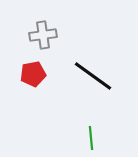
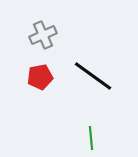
gray cross: rotated 16 degrees counterclockwise
red pentagon: moved 7 px right, 3 px down
